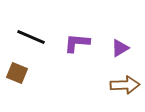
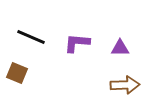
purple triangle: rotated 30 degrees clockwise
